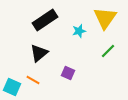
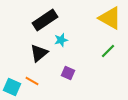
yellow triangle: moved 5 px right; rotated 35 degrees counterclockwise
cyan star: moved 18 px left, 9 px down
orange line: moved 1 px left, 1 px down
